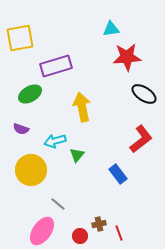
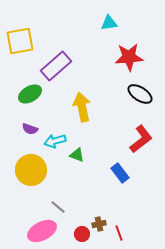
cyan triangle: moved 2 px left, 6 px up
yellow square: moved 3 px down
red star: moved 2 px right
purple rectangle: rotated 24 degrees counterclockwise
black ellipse: moved 4 px left
purple semicircle: moved 9 px right
green triangle: rotated 49 degrees counterclockwise
blue rectangle: moved 2 px right, 1 px up
gray line: moved 3 px down
pink ellipse: rotated 28 degrees clockwise
red circle: moved 2 px right, 2 px up
